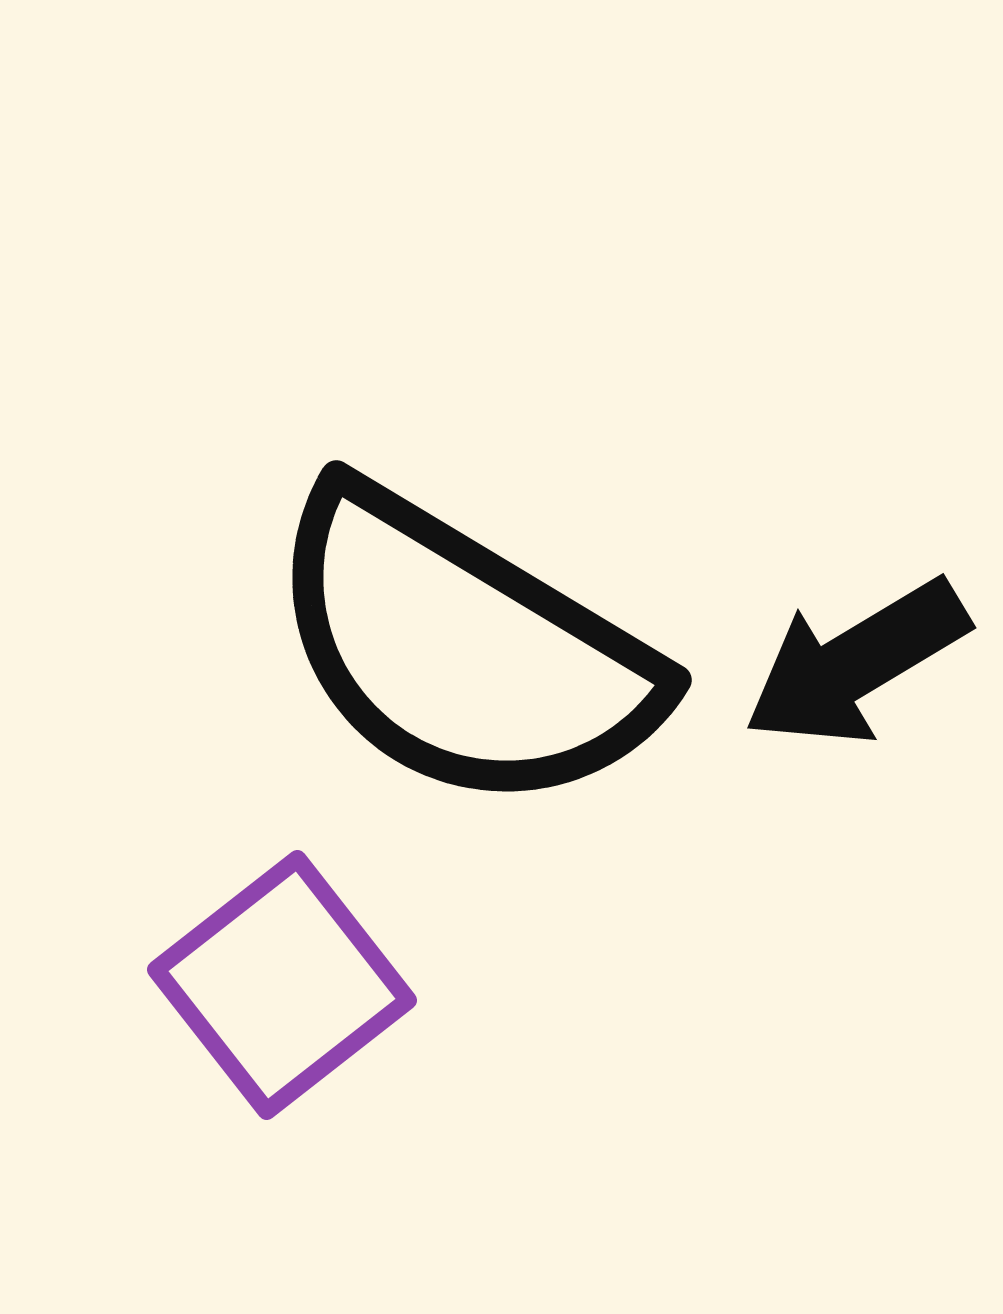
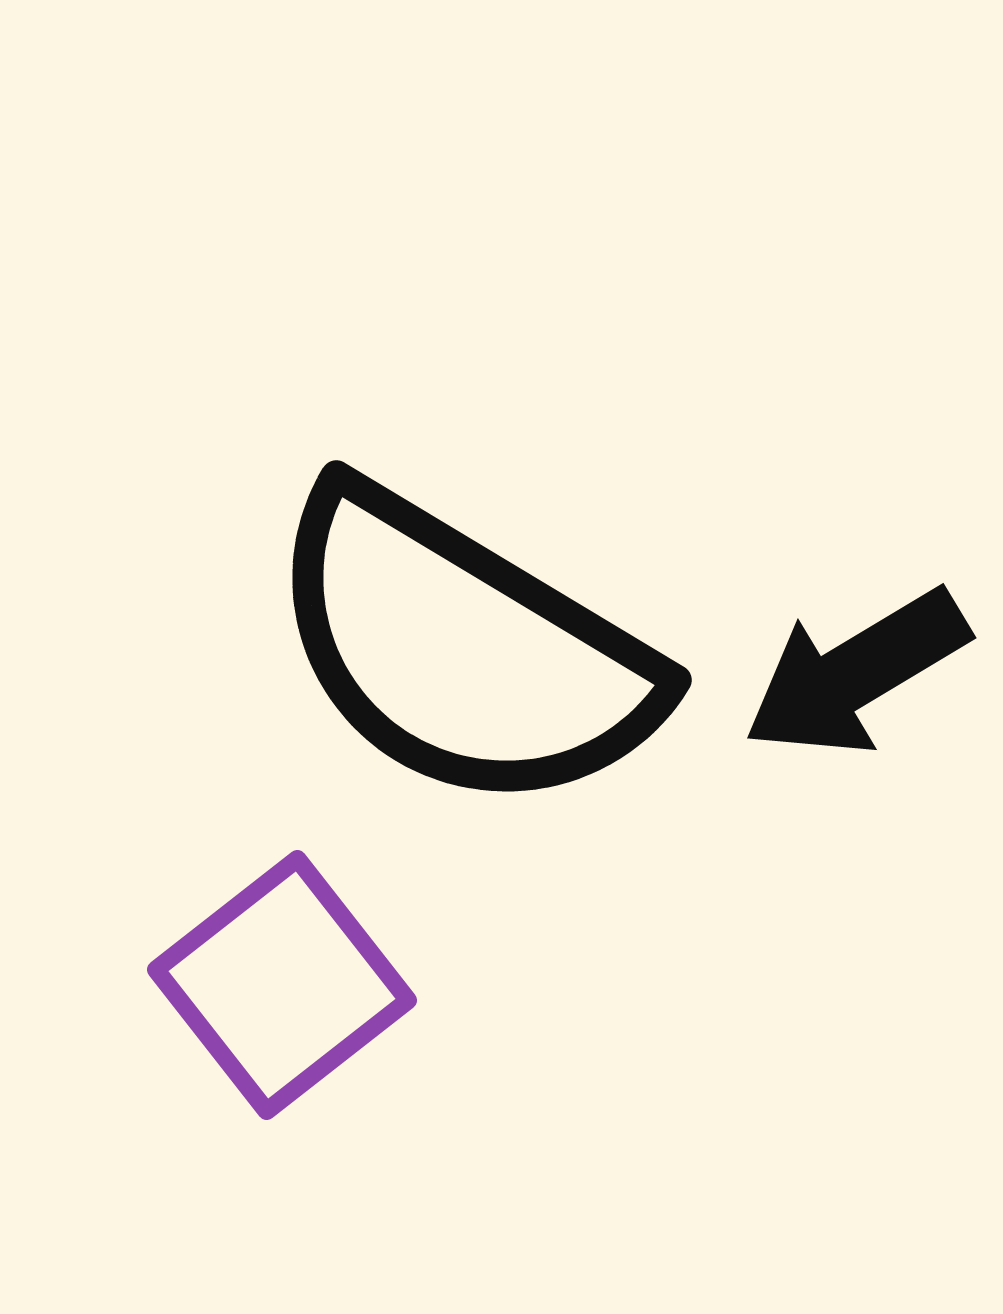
black arrow: moved 10 px down
